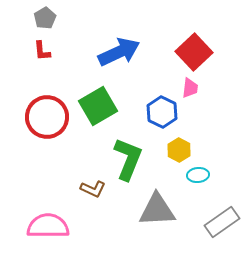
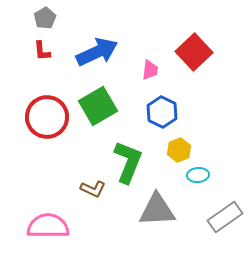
blue arrow: moved 22 px left
pink trapezoid: moved 40 px left, 18 px up
yellow hexagon: rotated 10 degrees clockwise
green L-shape: moved 3 px down
gray rectangle: moved 3 px right, 5 px up
